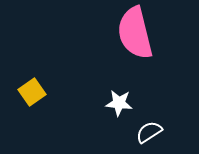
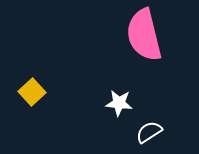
pink semicircle: moved 9 px right, 2 px down
yellow square: rotated 8 degrees counterclockwise
